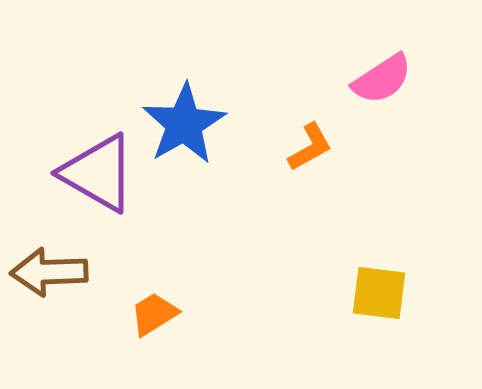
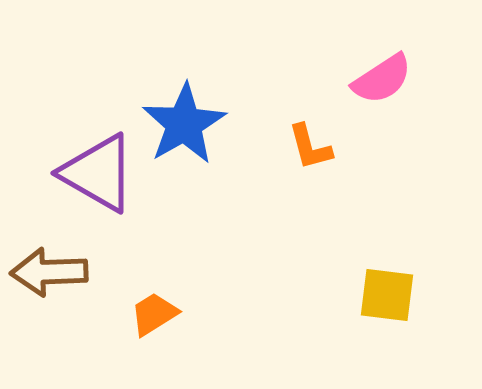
orange L-shape: rotated 104 degrees clockwise
yellow square: moved 8 px right, 2 px down
